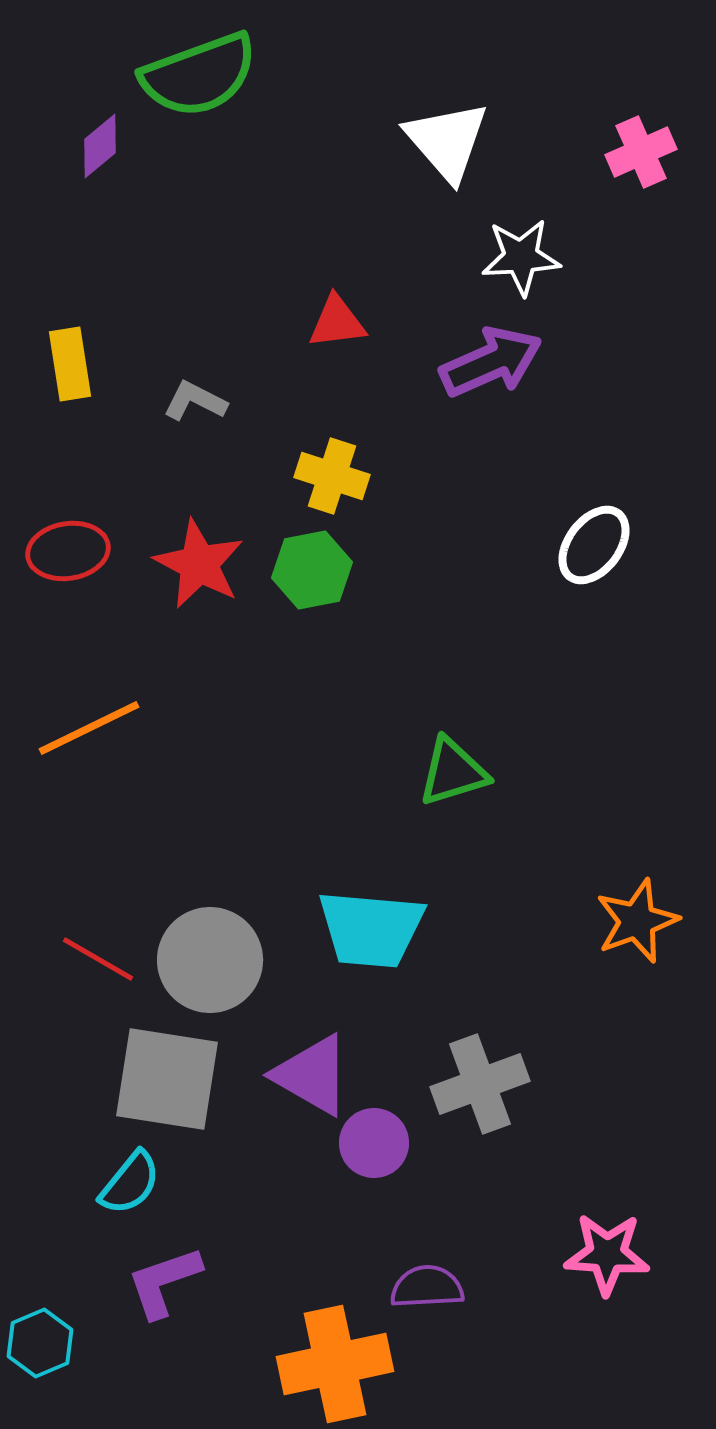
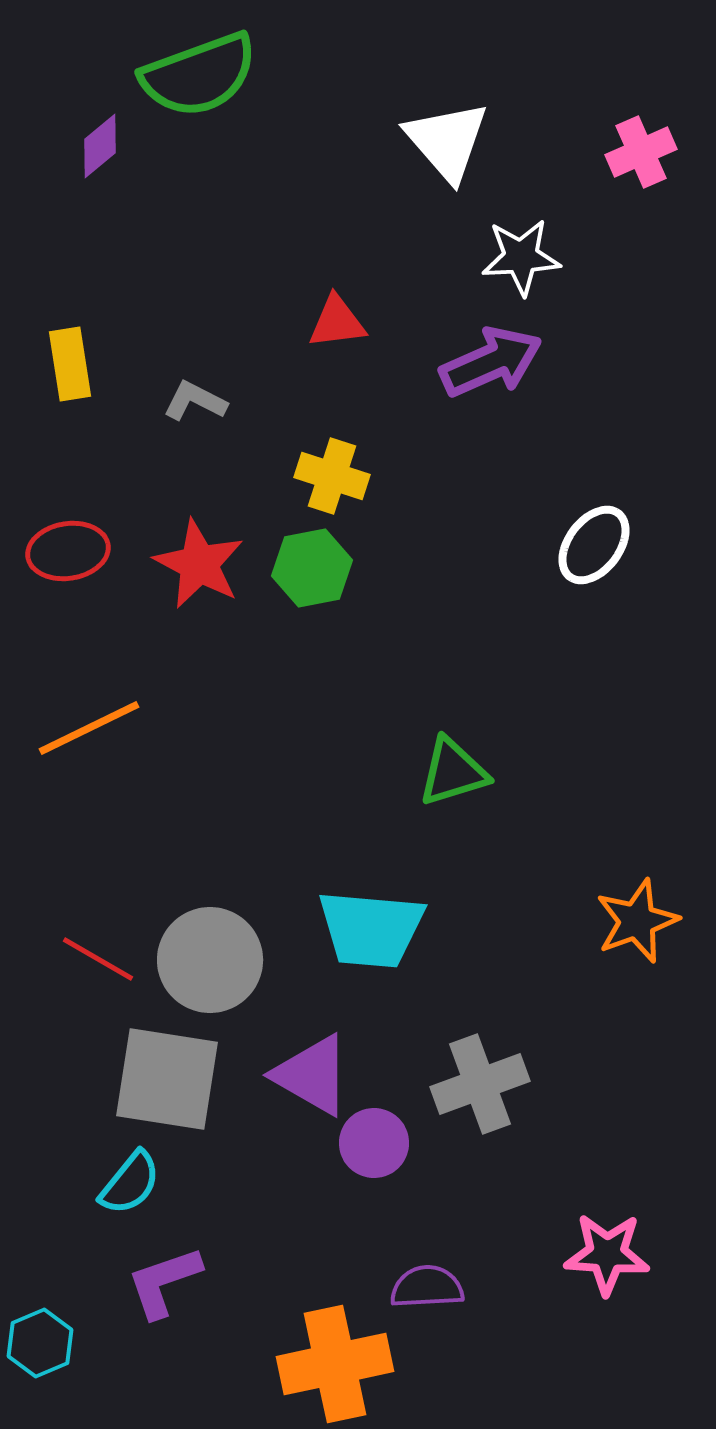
green hexagon: moved 2 px up
